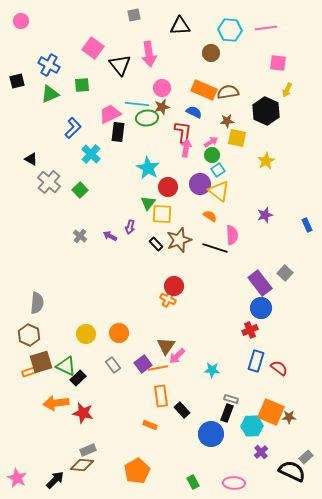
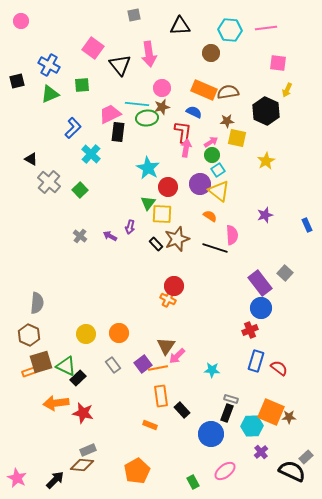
brown star at (179, 240): moved 2 px left, 1 px up
pink ellipse at (234, 483): moved 9 px left, 12 px up; rotated 40 degrees counterclockwise
